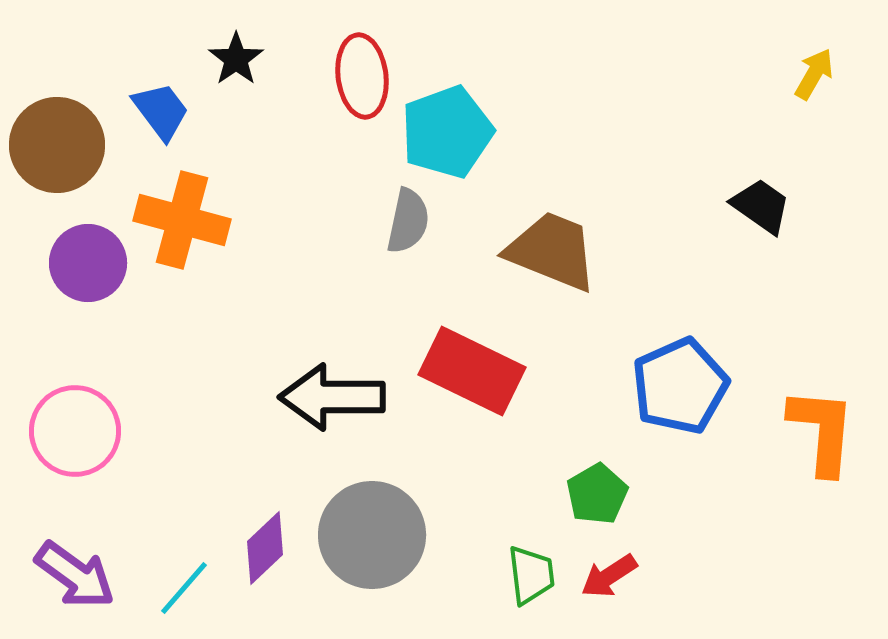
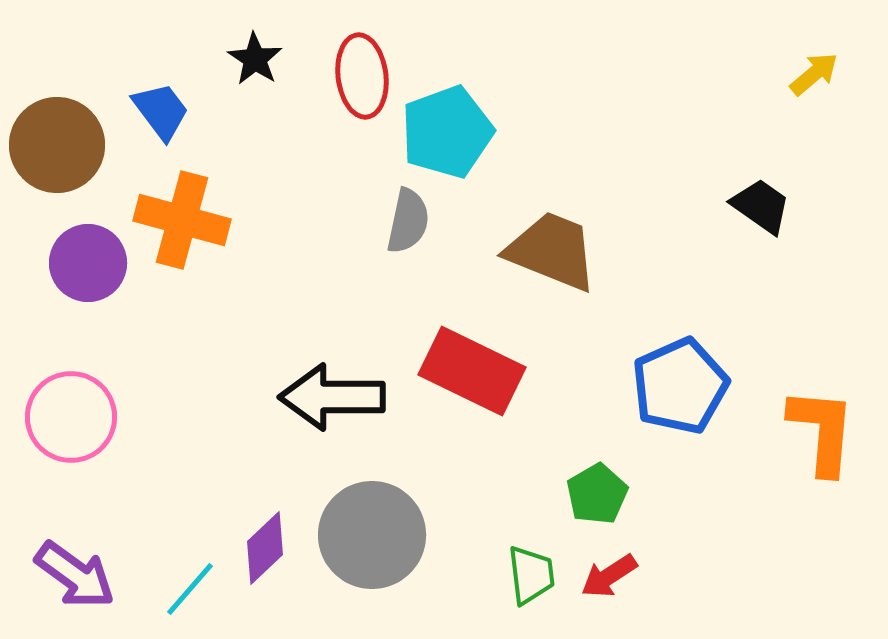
black star: moved 19 px right; rotated 4 degrees counterclockwise
yellow arrow: rotated 20 degrees clockwise
pink circle: moved 4 px left, 14 px up
cyan line: moved 6 px right, 1 px down
